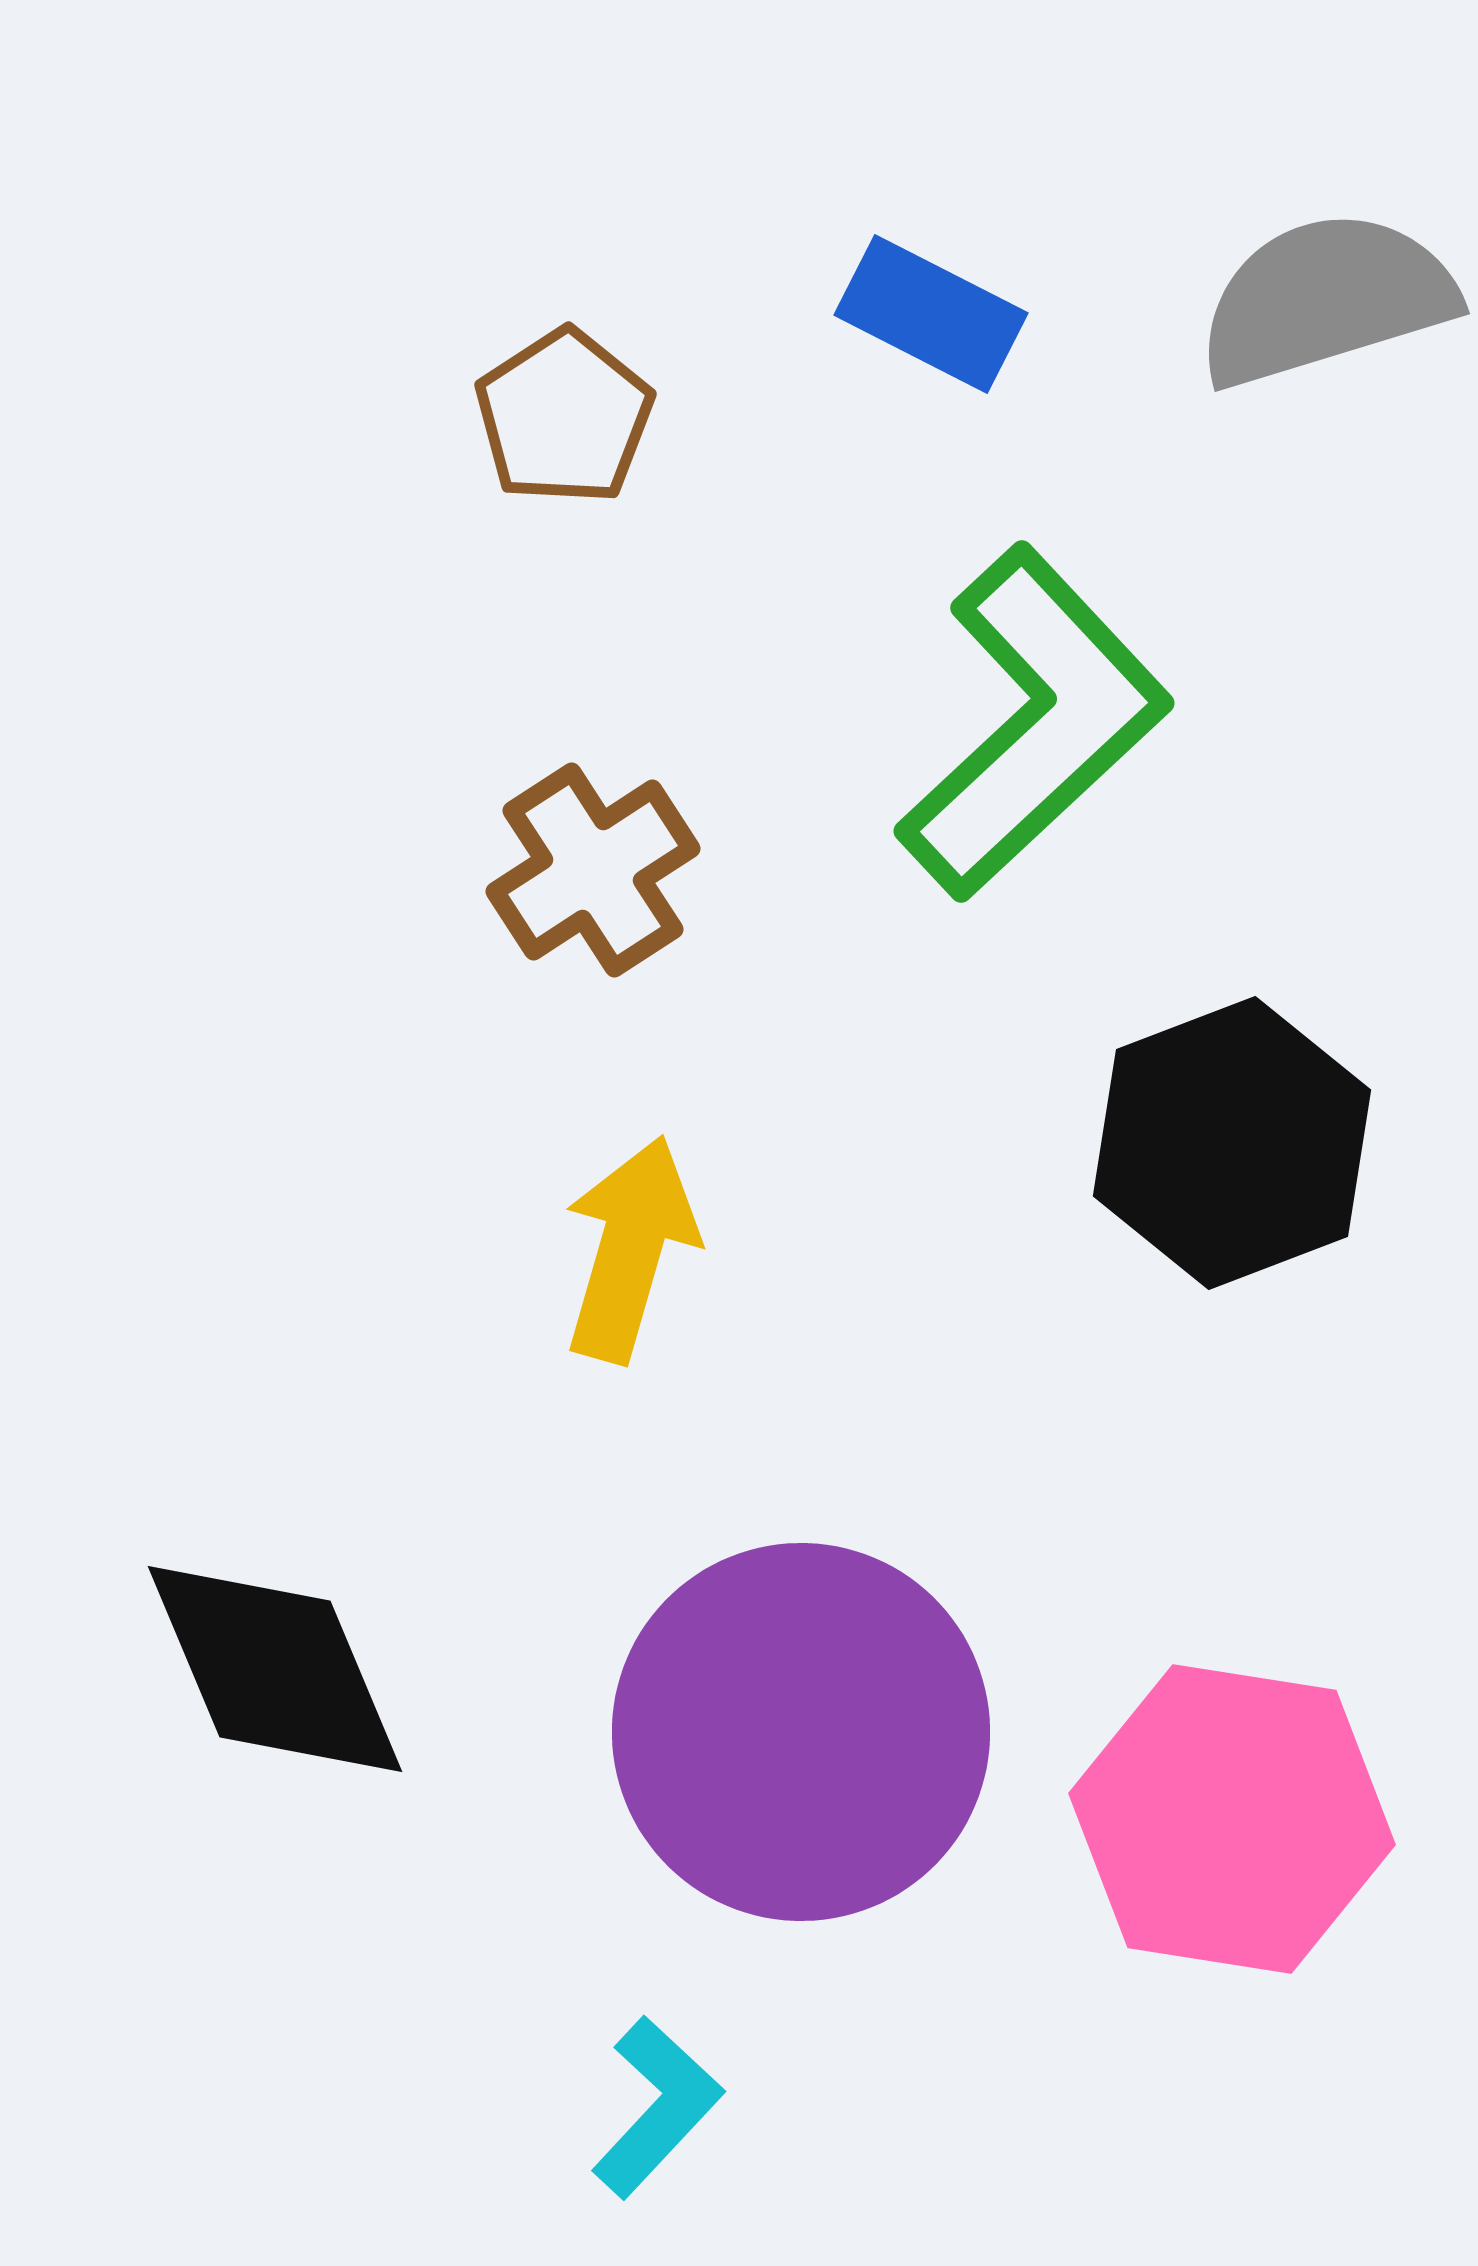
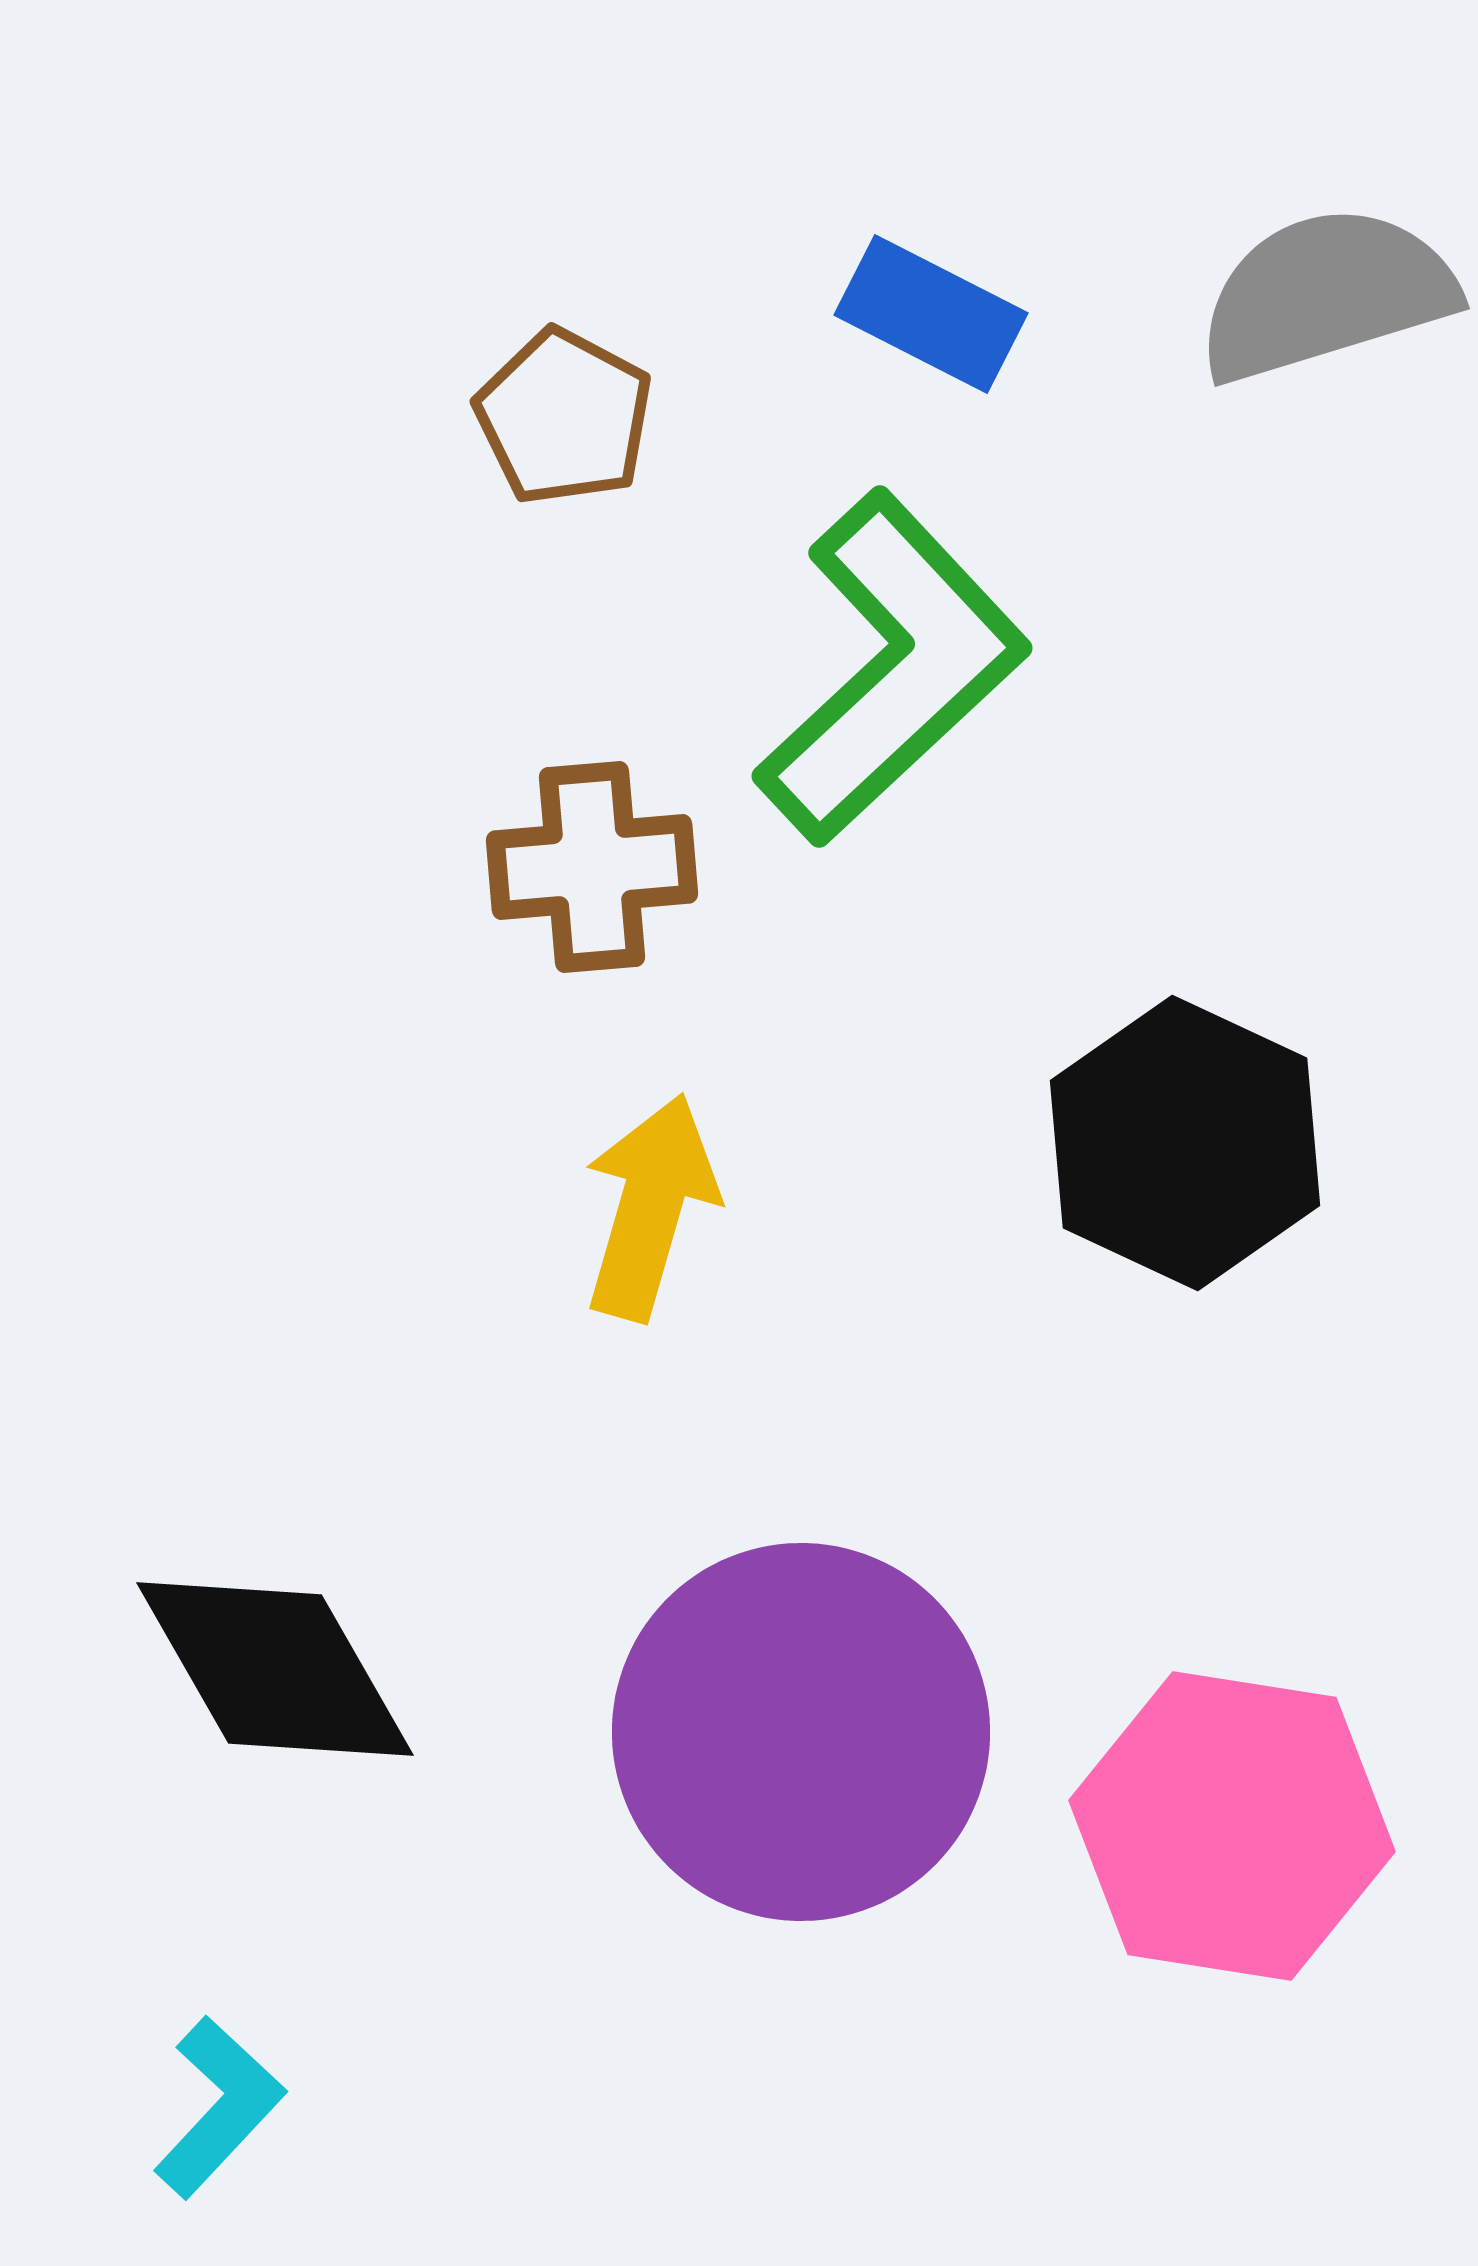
gray semicircle: moved 5 px up
brown pentagon: rotated 11 degrees counterclockwise
green L-shape: moved 142 px left, 55 px up
brown cross: moved 1 px left, 3 px up; rotated 28 degrees clockwise
black hexagon: moved 47 px left; rotated 14 degrees counterclockwise
yellow arrow: moved 20 px right, 42 px up
black diamond: rotated 7 degrees counterclockwise
pink hexagon: moved 7 px down
cyan L-shape: moved 438 px left
